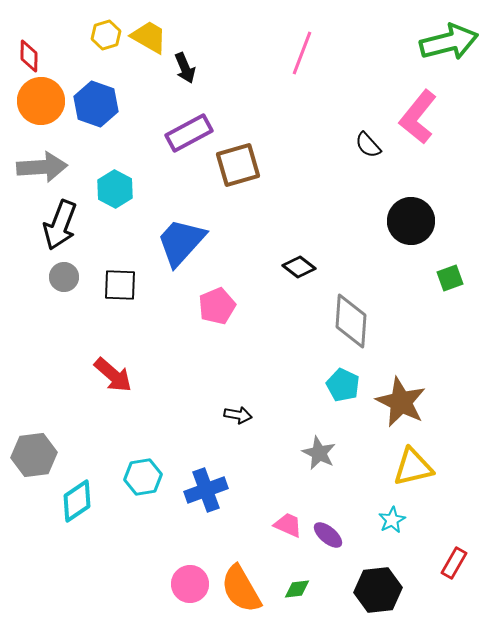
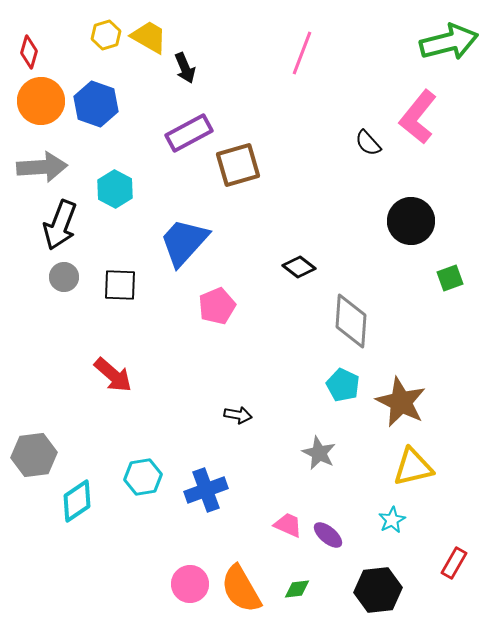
red diamond at (29, 56): moved 4 px up; rotated 16 degrees clockwise
black semicircle at (368, 145): moved 2 px up
blue trapezoid at (181, 242): moved 3 px right
